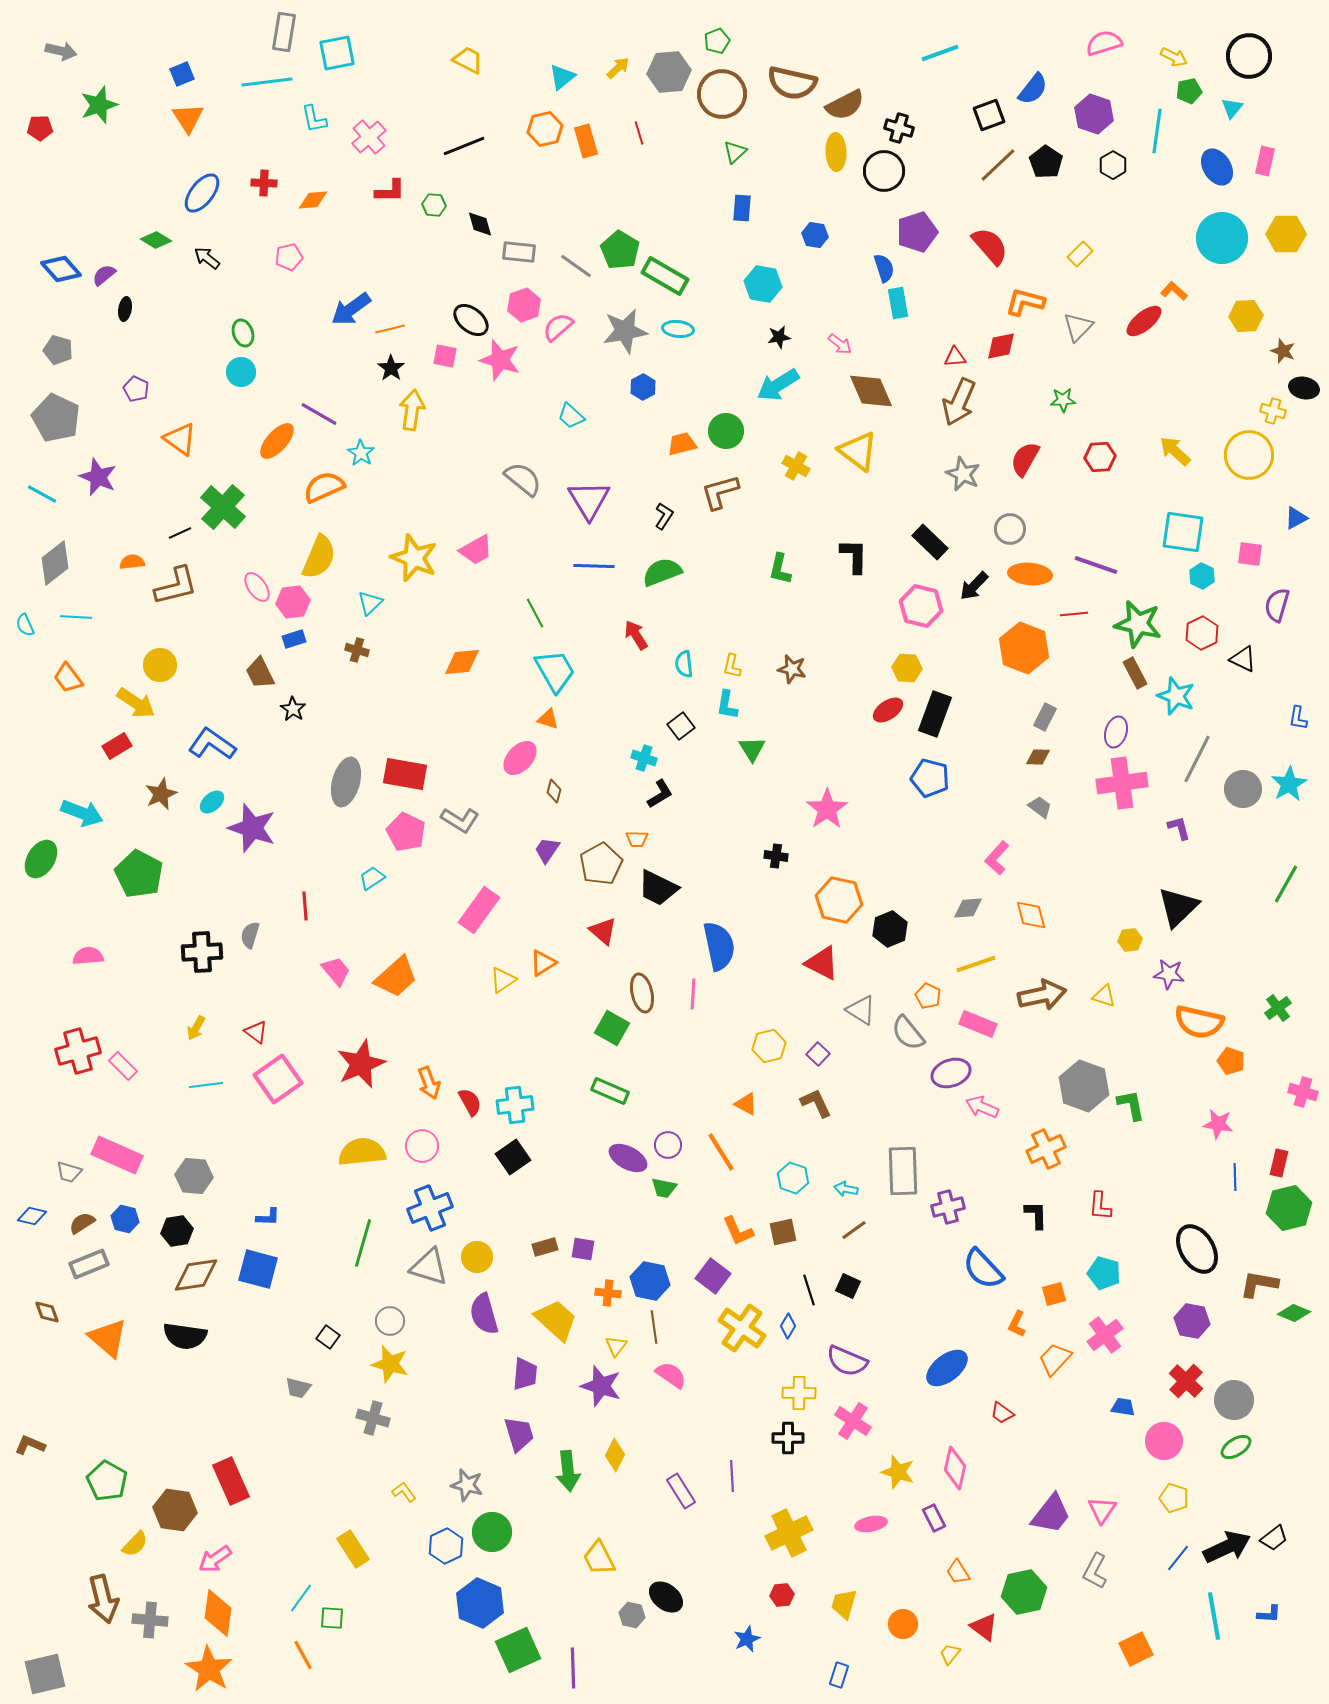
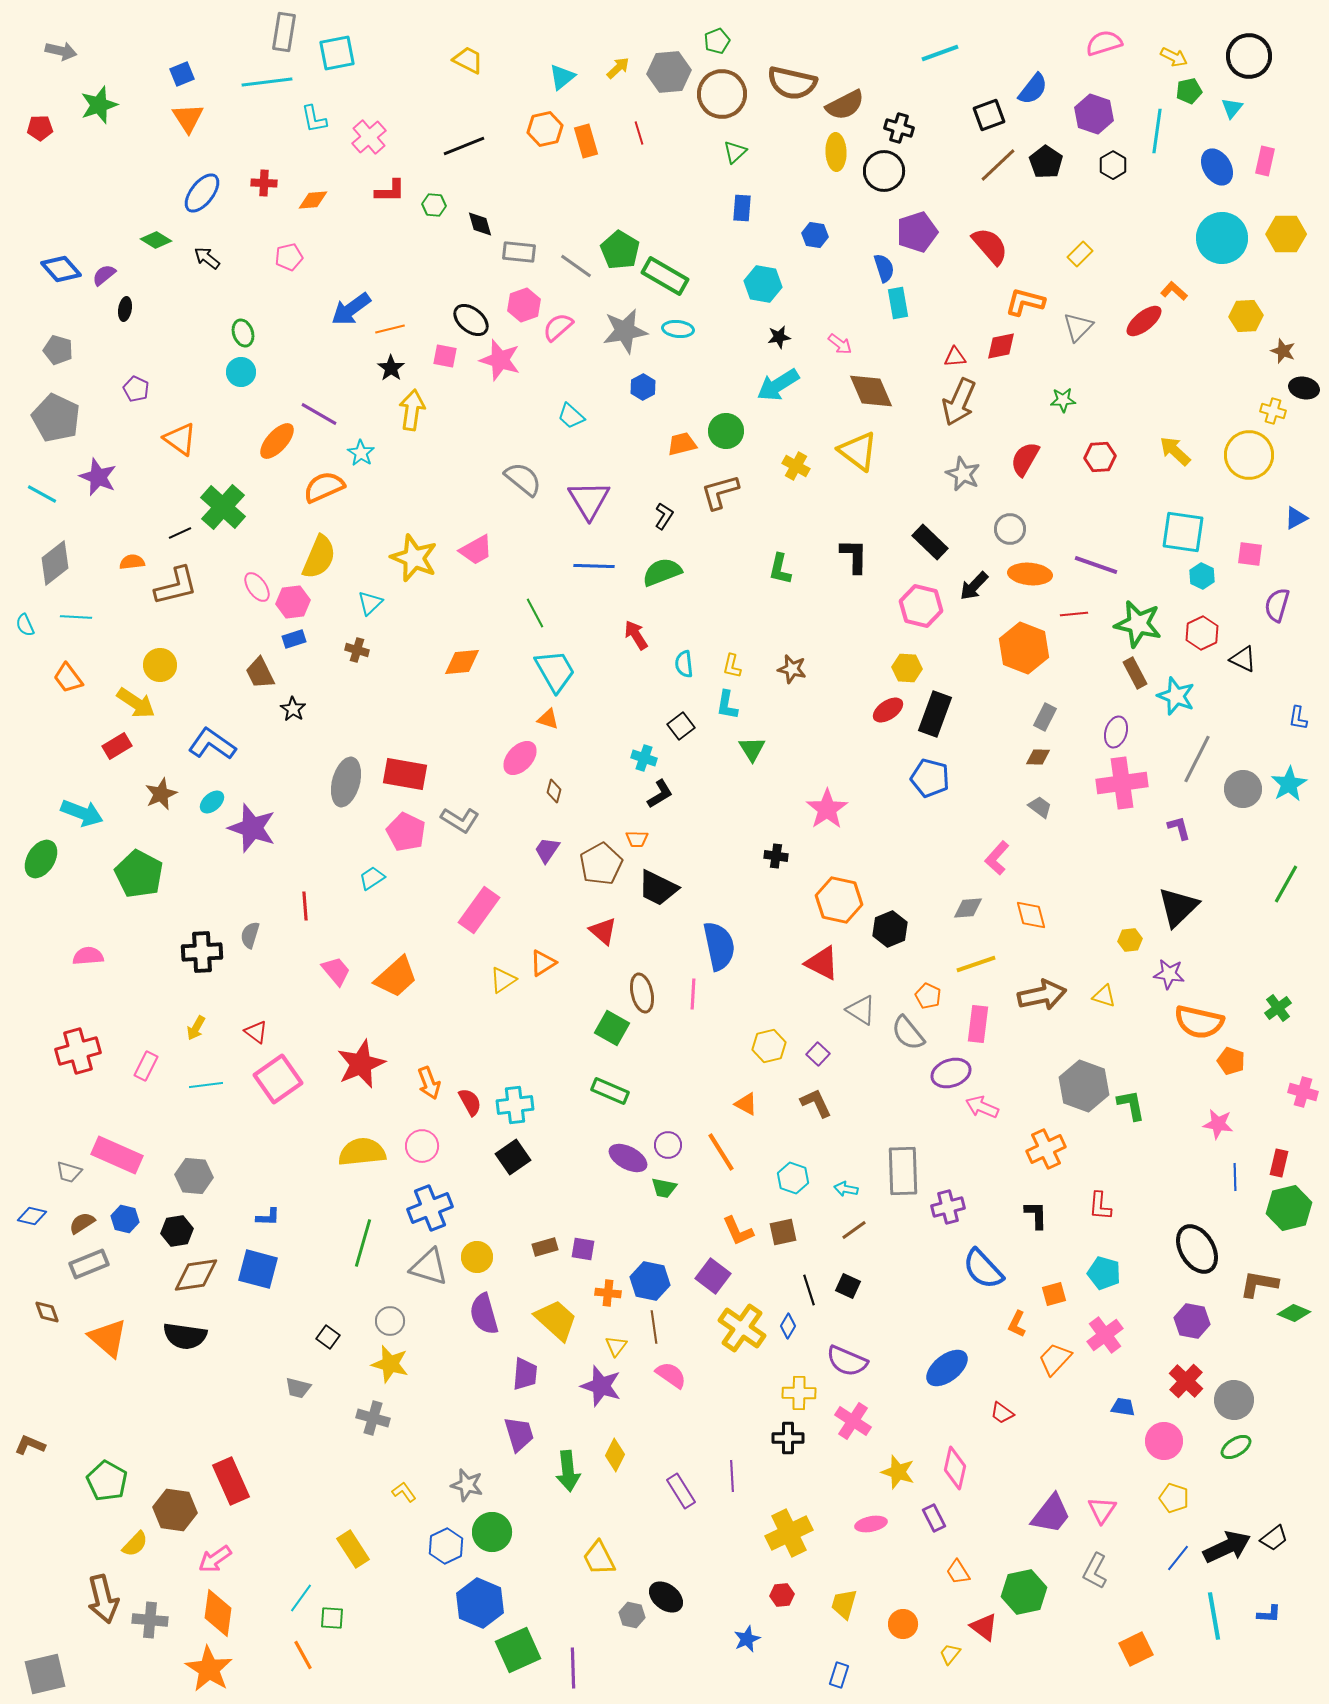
pink rectangle at (978, 1024): rotated 75 degrees clockwise
pink rectangle at (123, 1066): moved 23 px right; rotated 72 degrees clockwise
